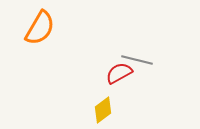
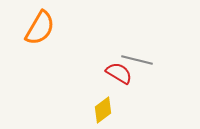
red semicircle: rotated 60 degrees clockwise
